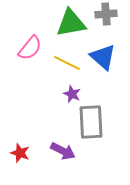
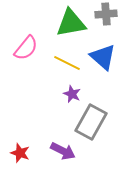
pink semicircle: moved 4 px left
gray rectangle: rotated 32 degrees clockwise
